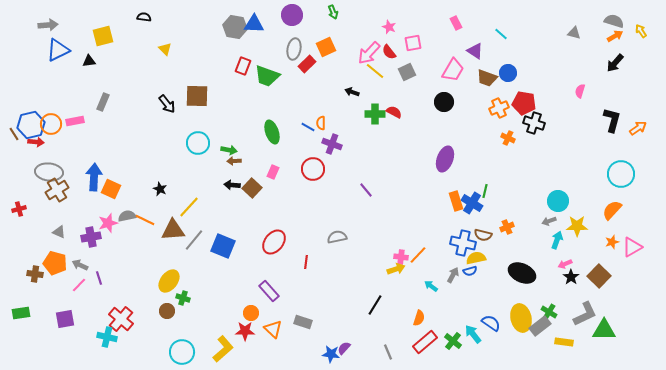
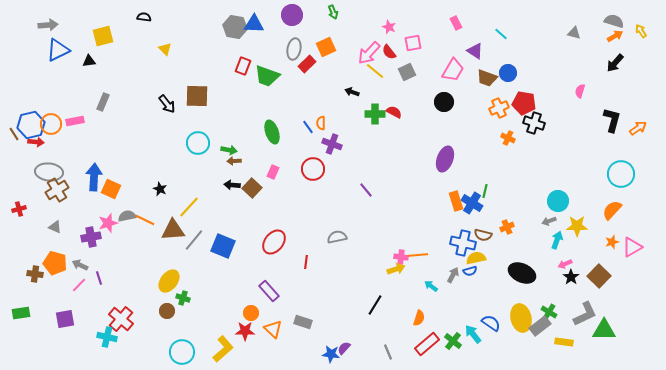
blue line at (308, 127): rotated 24 degrees clockwise
gray triangle at (59, 232): moved 4 px left, 5 px up
orange line at (418, 255): rotated 42 degrees clockwise
red rectangle at (425, 342): moved 2 px right, 2 px down
